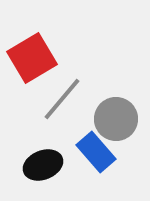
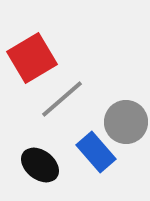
gray line: rotated 9 degrees clockwise
gray circle: moved 10 px right, 3 px down
black ellipse: moved 3 px left; rotated 60 degrees clockwise
